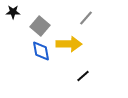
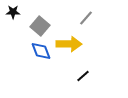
blue diamond: rotated 10 degrees counterclockwise
